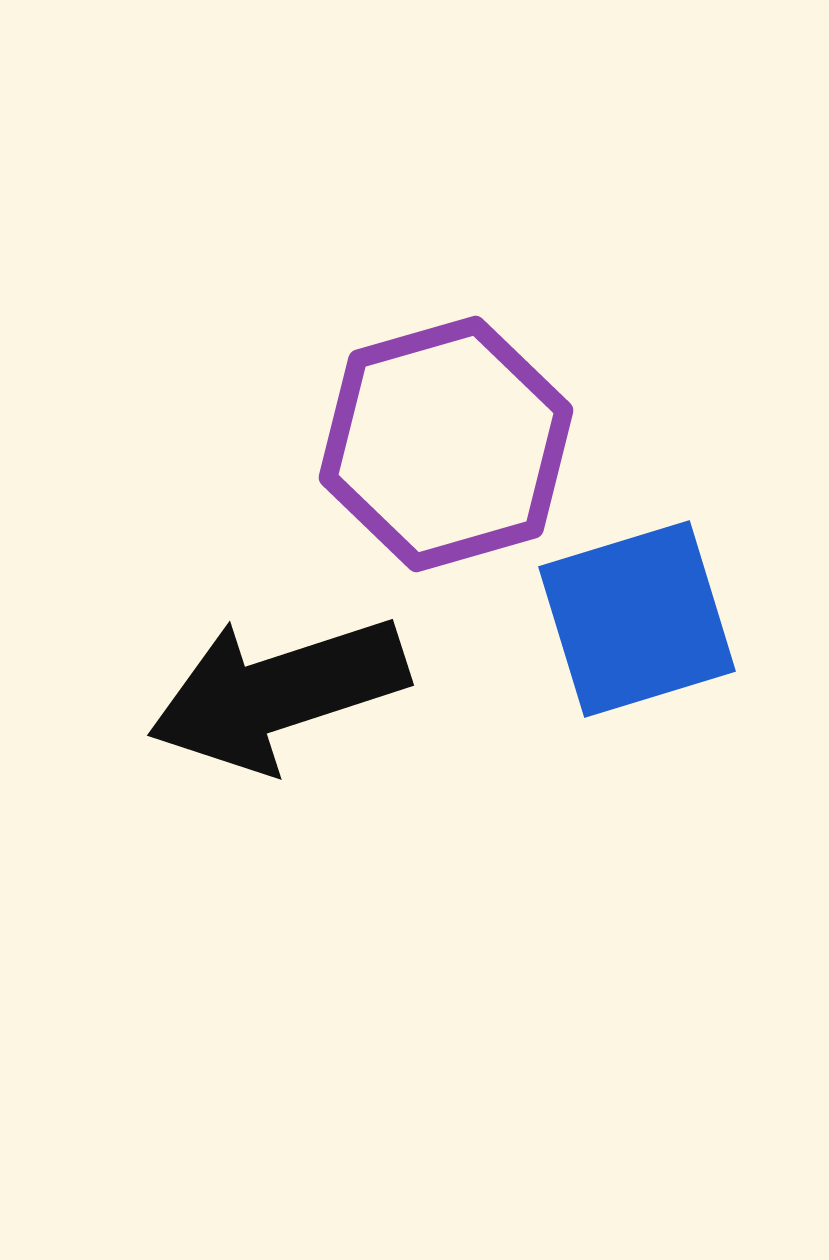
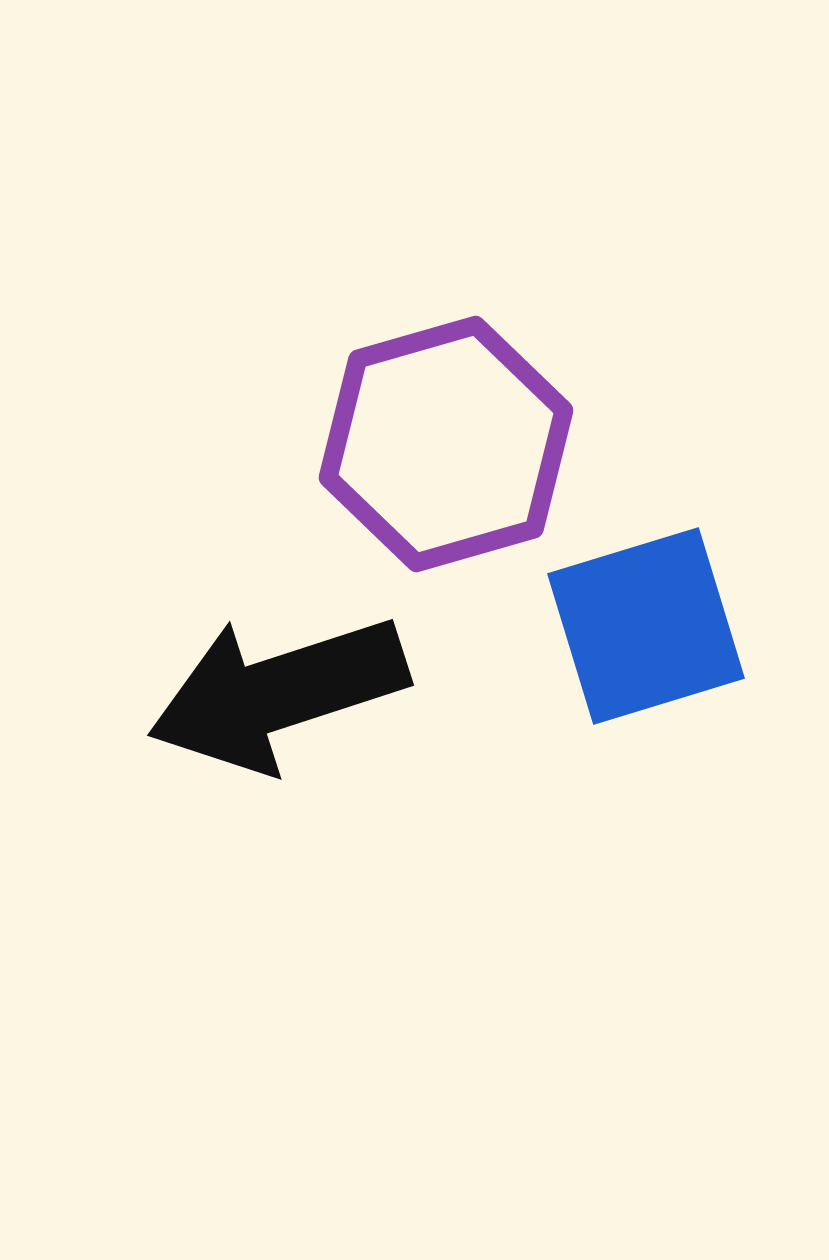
blue square: moved 9 px right, 7 px down
